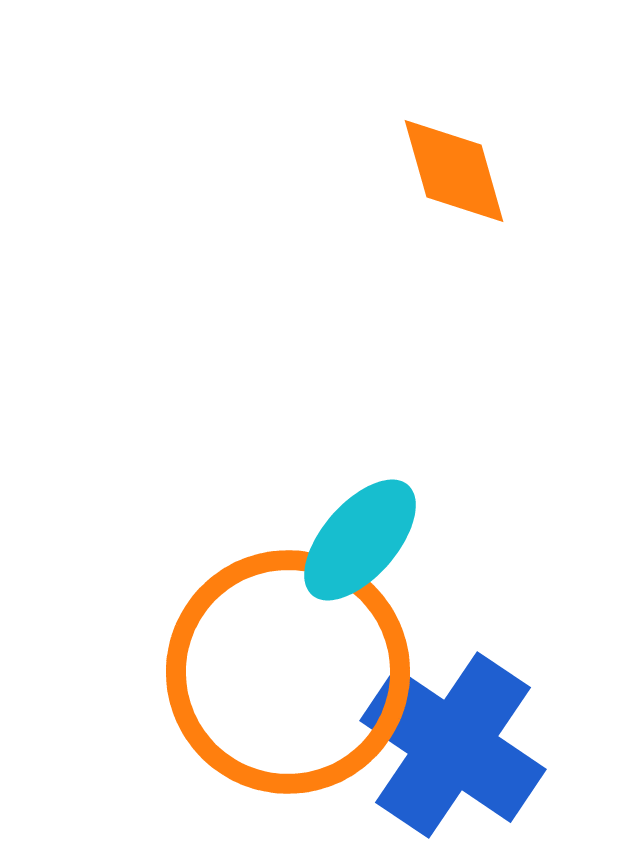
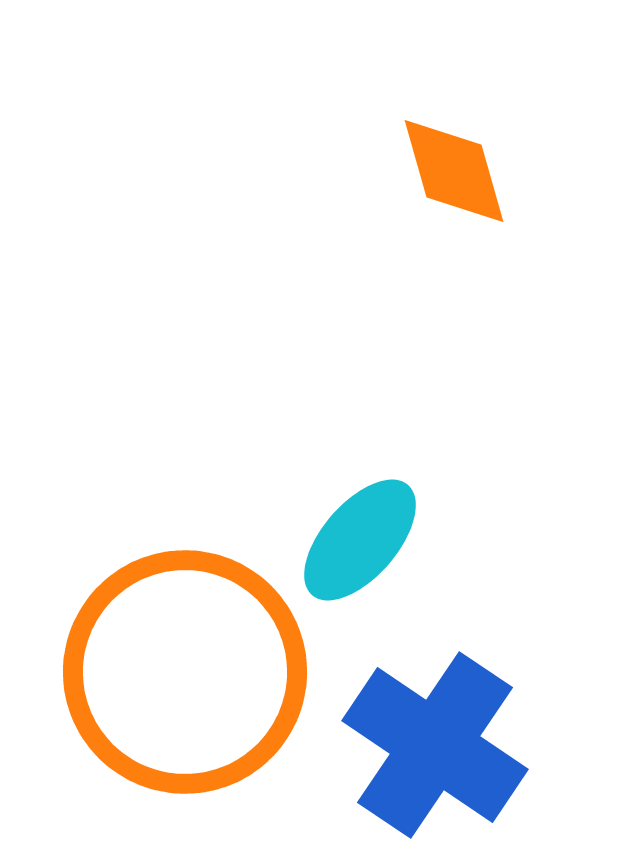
orange circle: moved 103 px left
blue cross: moved 18 px left
